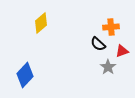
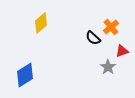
orange cross: rotated 35 degrees counterclockwise
black semicircle: moved 5 px left, 6 px up
blue diamond: rotated 15 degrees clockwise
